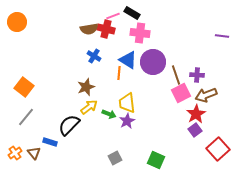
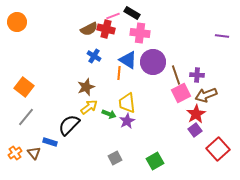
brown semicircle: rotated 18 degrees counterclockwise
green square: moved 1 px left, 1 px down; rotated 36 degrees clockwise
